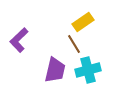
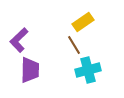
brown line: moved 1 px down
purple trapezoid: moved 25 px left; rotated 12 degrees counterclockwise
